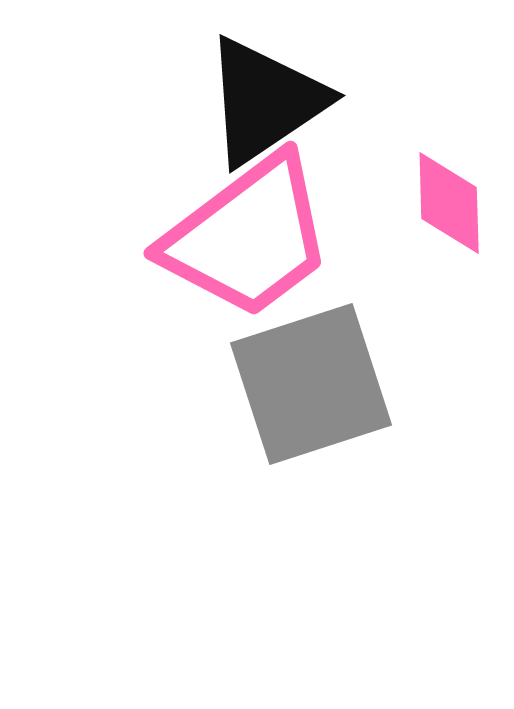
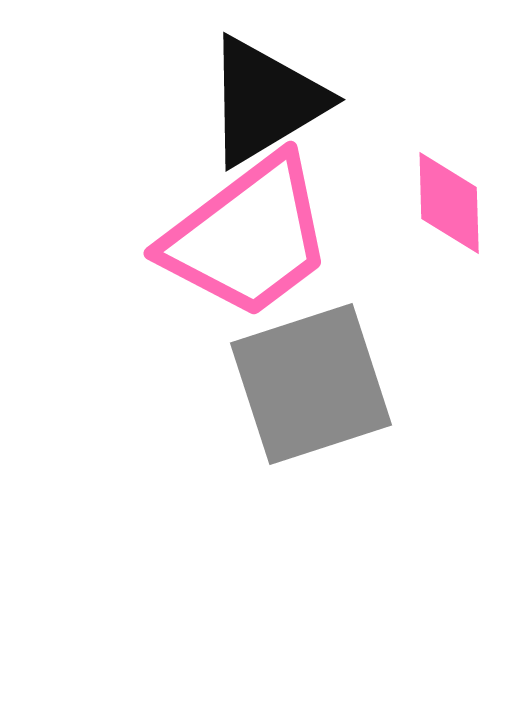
black triangle: rotated 3 degrees clockwise
